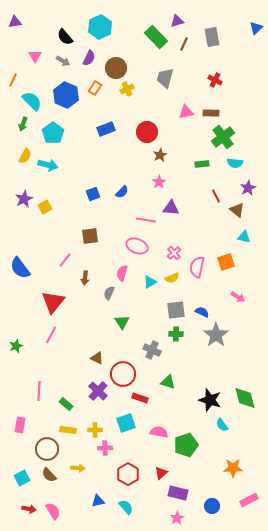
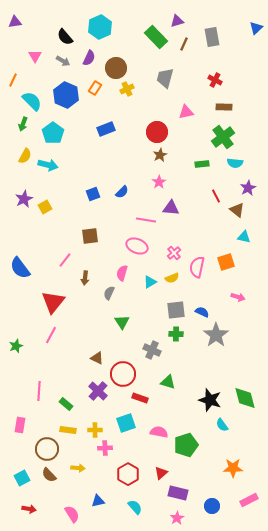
brown rectangle at (211, 113): moved 13 px right, 6 px up
red circle at (147, 132): moved 10 px right
pink arrow at (238, 297): rotated 16 degrees counterclockwise
cyan semicircle at (126, 507): moved 9 px right
pink semicircle at (53, 511): moved 19 px right, 3 px down
